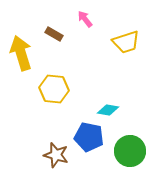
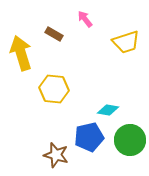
blue pentagon: rotated 24 degrees counterclockwise
green circle: moved 11 px up
